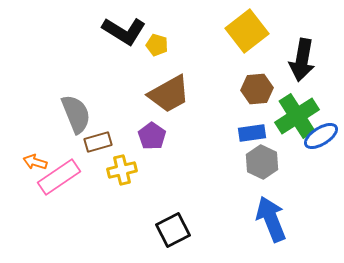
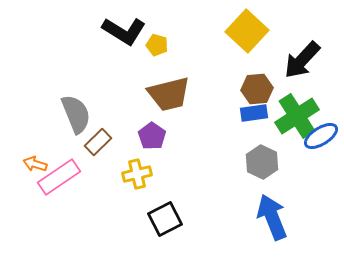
yellow square: rotated 9 degrees counterclockwise
black arrow: rotated 33 degrees clockwise
brown trapezoid: rotated 15 degrees clockwise
blue rectangle: moved 2 px right, 20 px up
brown rectangle: rotated 28 degrees counterclockwise
orange arrow: moved 2 px down
yellow cross: moved 15 px right, 4 px down
blue arrow: moved 1 px right, 2 px up
black square: moved 8 px left, 11 px up
